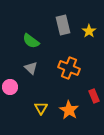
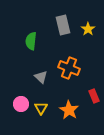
yellow star: moved 1 px left, 2 px up
green semicircle: rotated 60 degrees clockwise
gray triangle: moved 10 px right, 9 px down
pink circle: moved 11 px right, 17 px down
